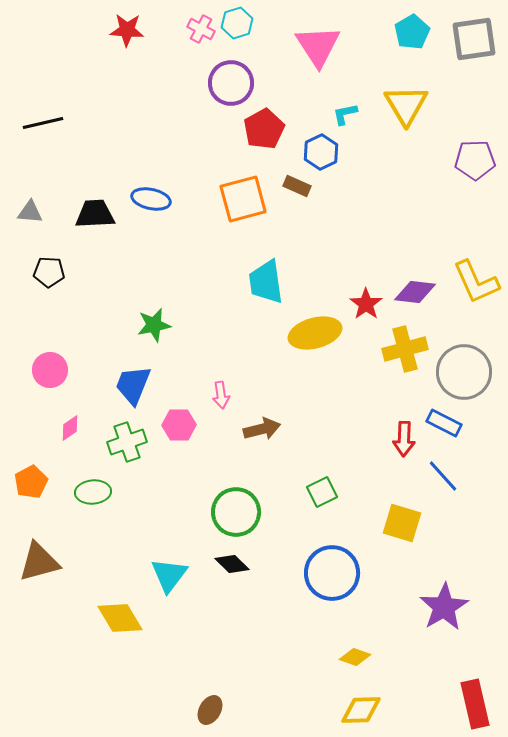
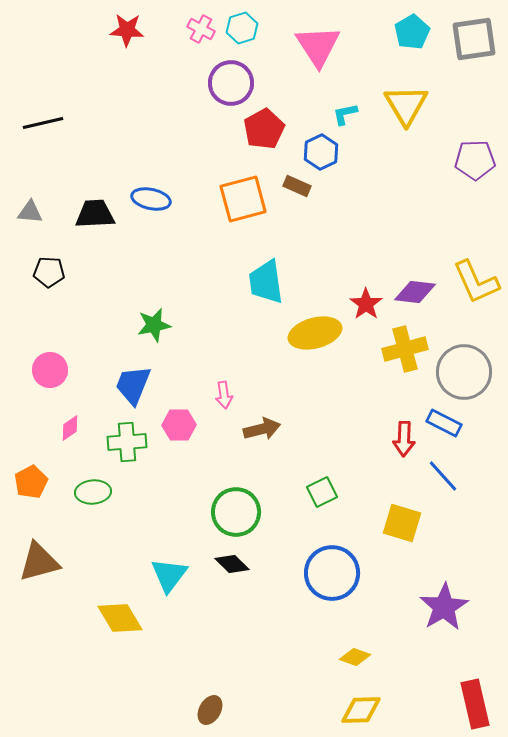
cyan hexagon at (237, 23): moved 5 px right, 5 px down
pink arrow at (221, 395): moved 3 px right
green cross at (127, 442): rotated 15 degrees clockwise
